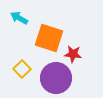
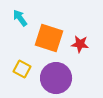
cyan arrow: moved 1 px right; rotated 24 degrees clockwise
red star: moved 7 px right, 10 px up
yellow square: rotated 18 degrees counterclockwise
